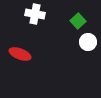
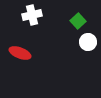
white cross: moved 3 px left, 1 px down; rotated 24 degrees counterclockwise
red ellipse: moved 1 px up
